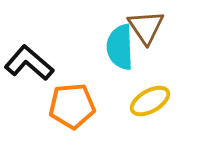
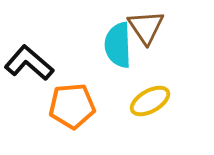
cyan semicircle: moved 2 px left, 2 px up
